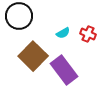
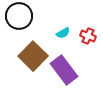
red cross: moved 2 px down
